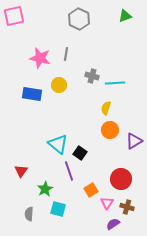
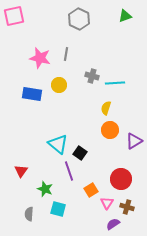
green star: rotated 21 degrees counterclockwise
